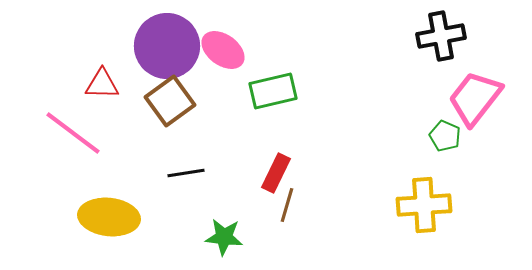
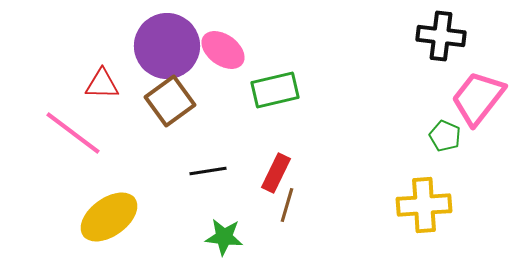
black cross: rotated 18 degrees clockwise
green rectangle: moved 2 px right, 1 px up
pink trapezoid: moved 3 px right
black line: moved 22 px right, 2 px up
yellow ellipse: rotated 42 degrees counterclockwise
